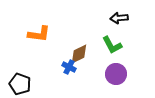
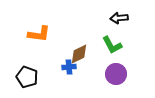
blue cross: rotated 32 degrees counterclockwise
black pentagon: moved 7 px right, 7 px up
